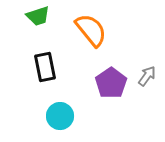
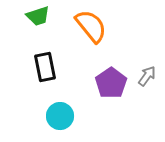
orange semicircle: moved 4 px up
